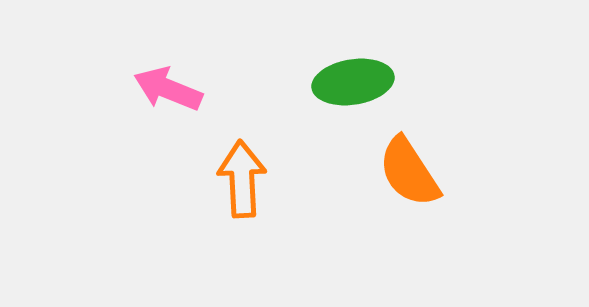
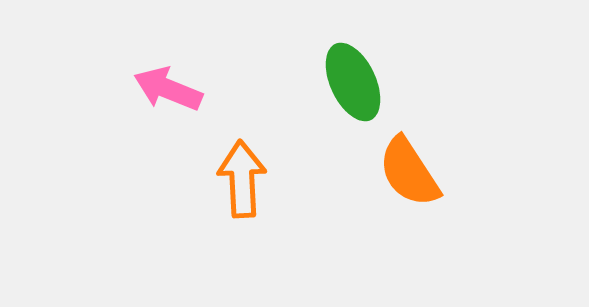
green ellipse: rotated 74 degrees clockwise
